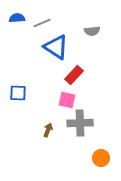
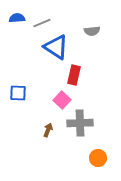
red rectangle: rotated 30 degrees counterclockwise
pink square: moved 5 px left; rotated 30 degrees clockwise
orange circle: moved 3 px left
